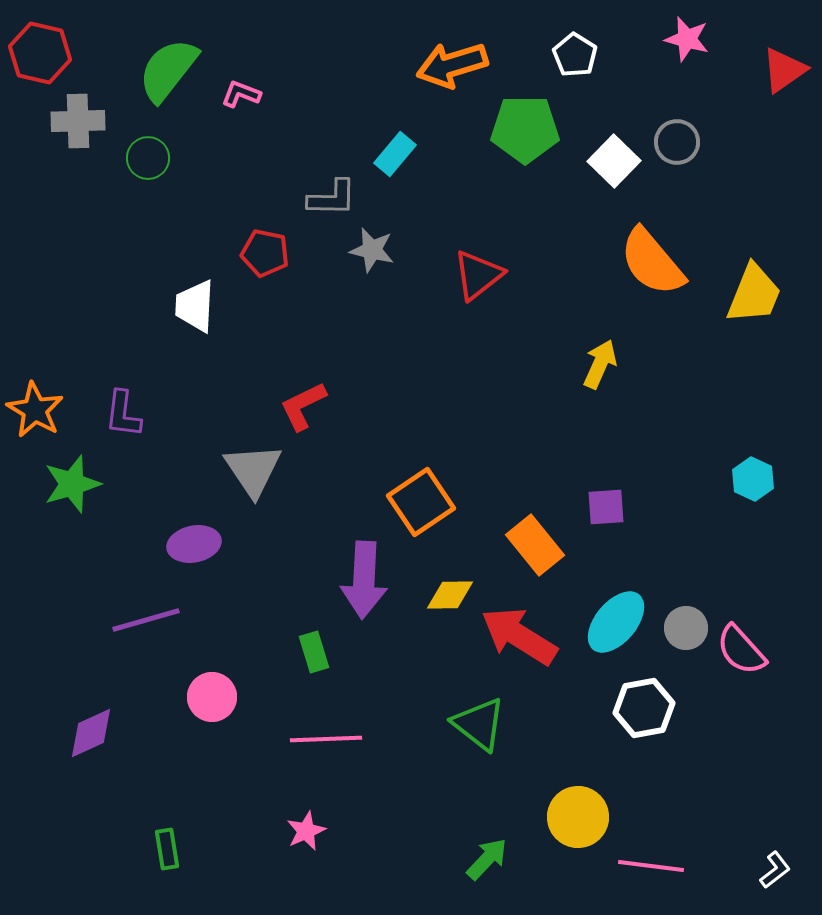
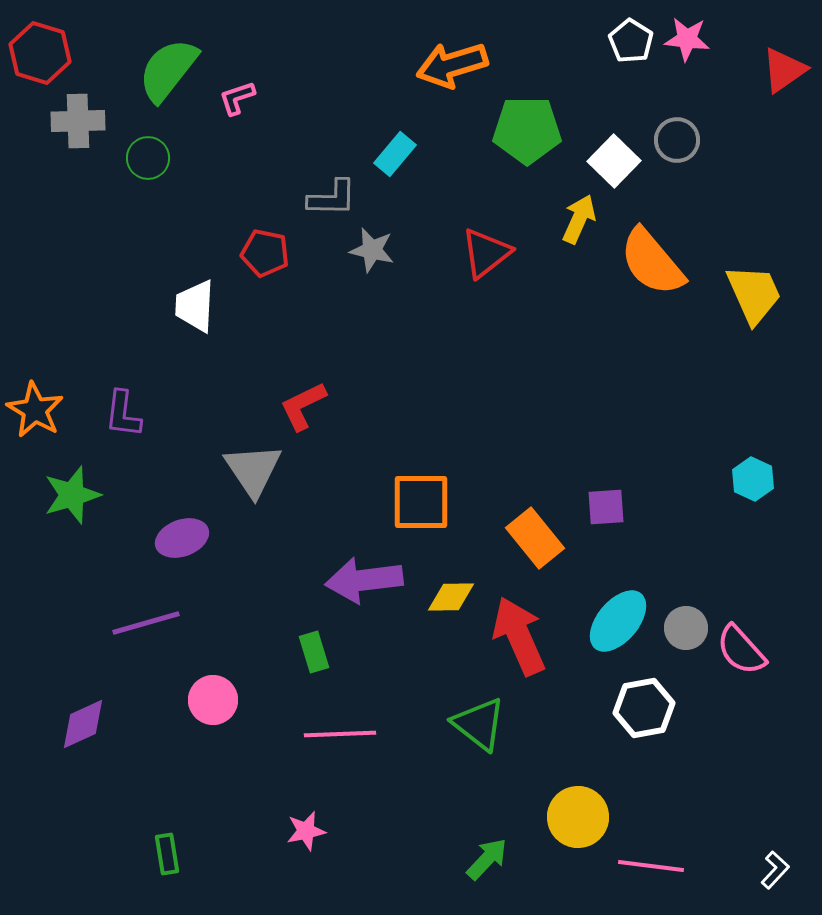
pink star at (687, 39): rotated 9 degrees counterclockwise
red hexagon at (40, 53): rotated 4 degrees clockwise
white pentagon at (575, 55): moved 56 px right, 14 px up
pink L-shape at (241, 94): moved 4 px left, 4 px down; rotated 39 degrees counterclockwise
green pentagon at (525, 129): moved 2 px right, 1 px down
gray circle at (677, 142): moved 2 px up
red triangle at (478, 275): moved 8 px right, 22 px up
yellow trapezoid at (754, 294): rotated 46 degrees counterclockwise
yellow arrow at (600, 364): moved 21 px left, 145 px up
green star at (72, 484): moved 11 px down
orange square at (421, 502): rotated 34 degrees clockwise
purple ellipse at (194, 544): moved 12 px left, 6 px up; rotated 9 degrees counterclockwise
orange rectangle at (535, 545): moved 7 px up
purple arrow at (364, 580): rotated 80 degrees clockwise
yellow diamond at (450, 595): moved 1 px right, 2 px down
purple line at (146, 620): moved 3 px down
cyan ellipse at (616, 622): moved 2 px right, 1 px up
red arrow at (519, 636): rotated 34 degrees clockwise
pink circle at (212, 697): moved 1 px right, 3 px down
purple diamond at (91, 733): moved 8 px left, 9 px up
pink line at (326, 739): moved 14 px right, 5 px up
pink star at (306, 831): rotated 12 degrees clockwise
green rectangle at (167, 849): moved 5 px down
white L-shape at (775, 870): rotated 9 degrees counterclockwise
